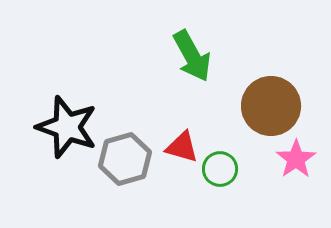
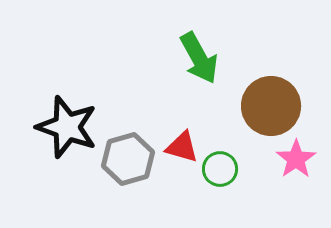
green arrow: moved 7 px right, 2 px down
gray hexagon: moved 3 px right
